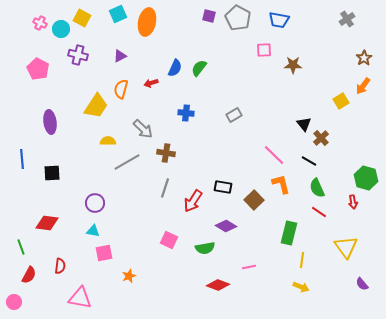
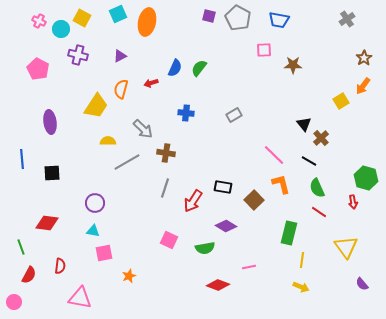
pink cross at (40, 23): moved 1 px left, 2 px up
